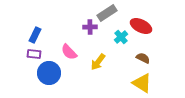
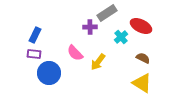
pink semicircle: moved 6 px right, 1 px down
